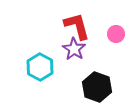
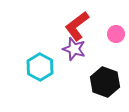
red L-shape: rotated 112 degrees counterclockwise
purple star: rotated 15 degrees counterclockwise
black hexagon: moved 8 px right, 5 px up
